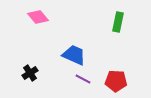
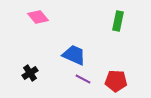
green rectangle: moved 1 px up
